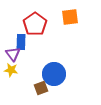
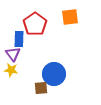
blue rectangle: moved 2 px left, 3 px up
brown square: rotated 16 degrees clockwise
